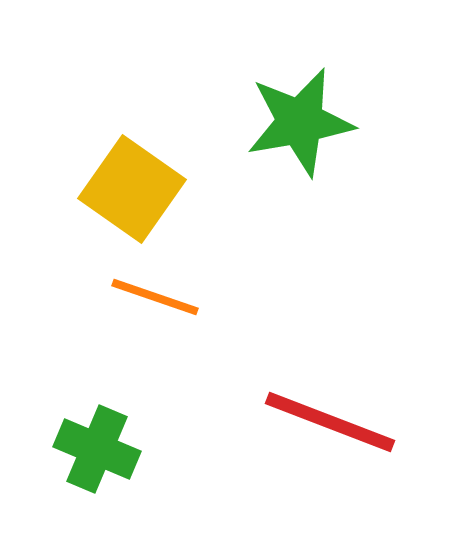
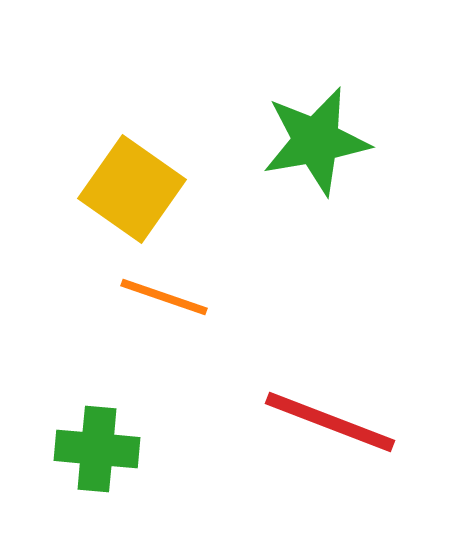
green star: moved 16 px right, 19 px down
orange line: moved 9 px right
green cross: rotated 18 degrees counterclockwise
